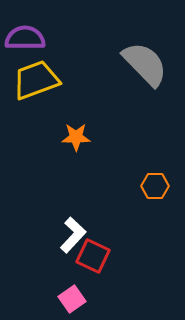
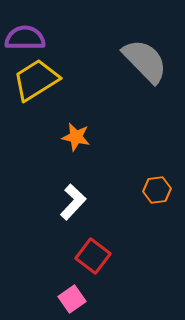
gray semicircle: moved 3 px up
yellow trapezoid: rotated 12 degrees counterclockwise
orange star: rotated 12 degrees clockwise
orange hexagon: moved 2 px right, 4 px down; rotated 8 degrees counterclockwise
white L-shape: moved 33 px up
red square: rotated 12 degrees clockwise
